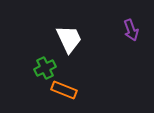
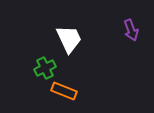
orange rectangle: moved 1 px down
